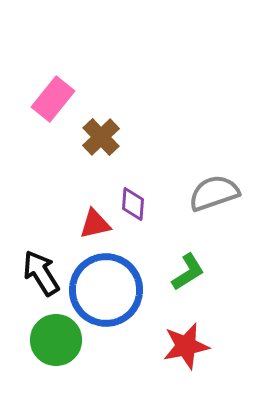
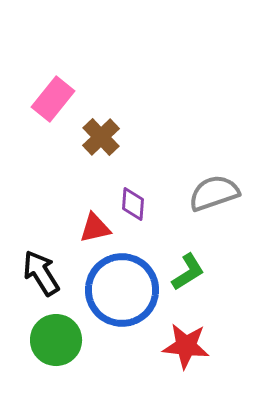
red triangle: moved 4 px down
blue circle: moved 16 px right
red star: rotated 18 degrees clockwise
